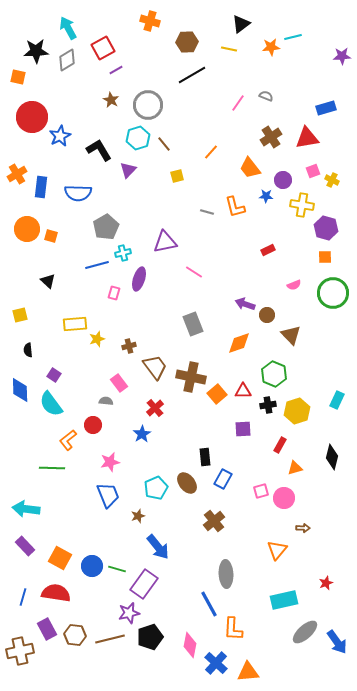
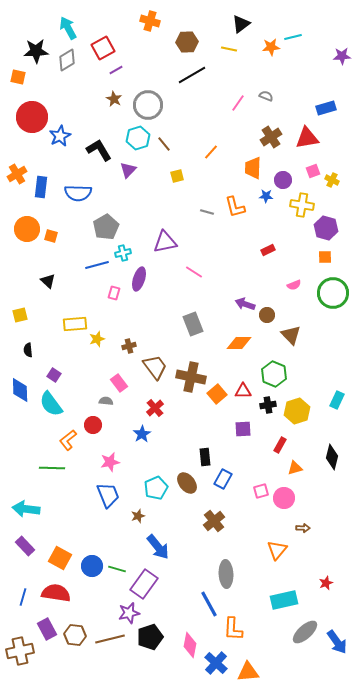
brown star at (111, 100): moved 3 px right, 1 px up
orange trapezoid at (250, 168): moved 3 px right; rotated 40 degrees clockwise
orange diamond at (239, 343): rotated 20 degrees clockwise
